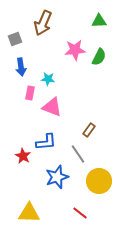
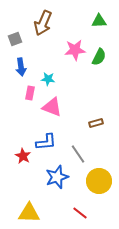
brown rectangle: moved 7 px right, 7 px up; rotated 40 degrees clockwise
